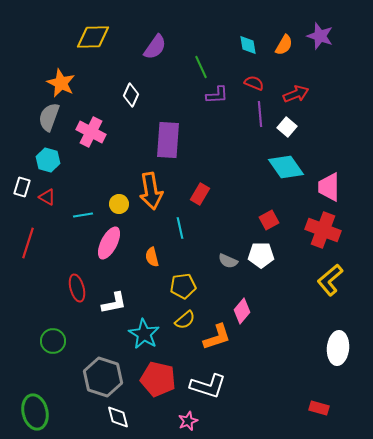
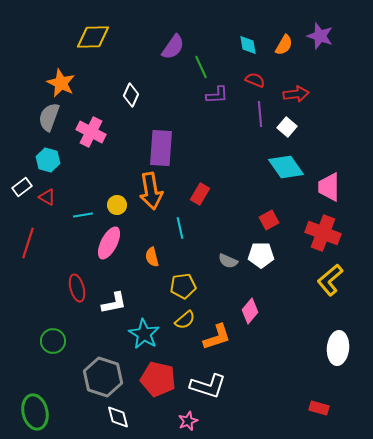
purple semicircle at (155, 47): moved 18 px right
red semicircle at (254, 83): moved 1 px right, 3 px up
red arrow at (296, 94): rotated 15 degrees clockwise
purple rectangle at (168, 140): moved 7 px left, 8 px down
white rectangle at (22, 187): rotated 36 degrees clockwise
yellow circle at (119, 204): moved 2 px left, 1 px down
red cross at (323, 230): moved 3 px down
pink diamond at (242, 311): moved 8 px right
